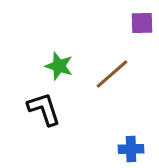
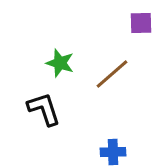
purple square: moved 1 px left
green star: moved 1 px right, 3 px up
blue cross: moved 18 px left, 3 px down
